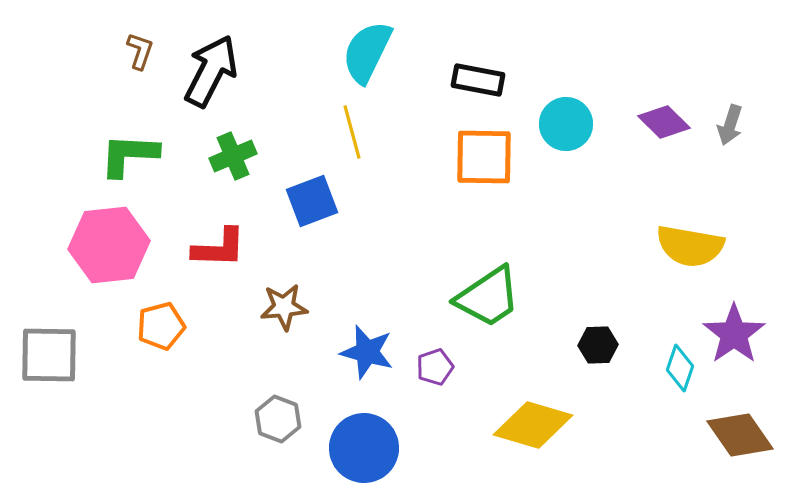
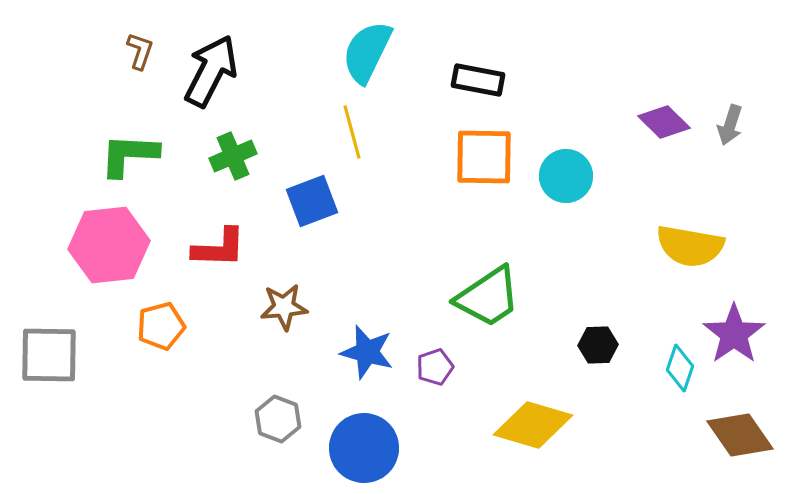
cyan circle: moved 52 px down
